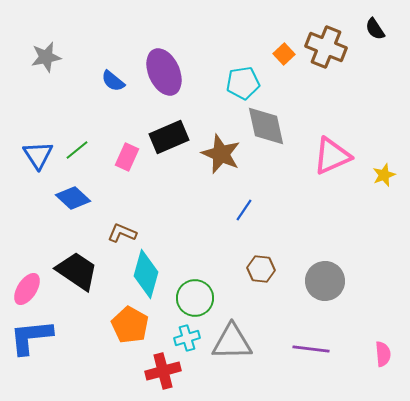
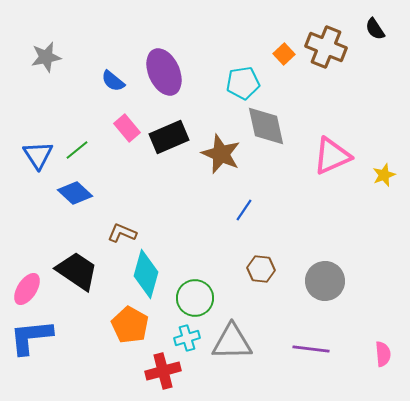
pink rectangle: moved 29 px up; rotated 64 degrees counterclockwise
blue diamond: moved 2 px right, 5 px up
